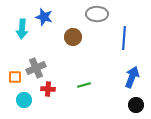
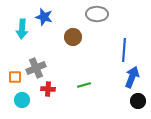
blue line: moved 12 px down
cyan circle: moved 2 px left
black circle: moved 2 px right, 4 px up
